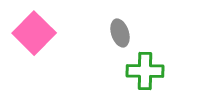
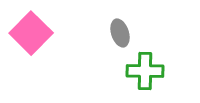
pink square: moved 3 px left
